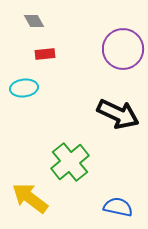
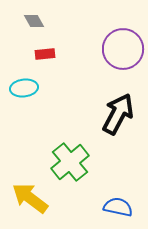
black arrow: rotated 87 degrees counterclockwise
